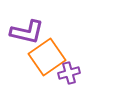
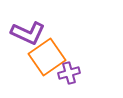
purple L-shape: moved 1 px right, 1 px down; rotated 12 degrees clockwise
